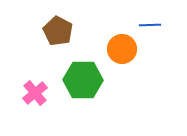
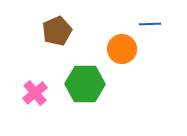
blue line: moved 1 px up
brown pentagon: moved 1 px left; rotated 20 degrees clockwise
green hexagon: moved 2 px right, 4 px down
